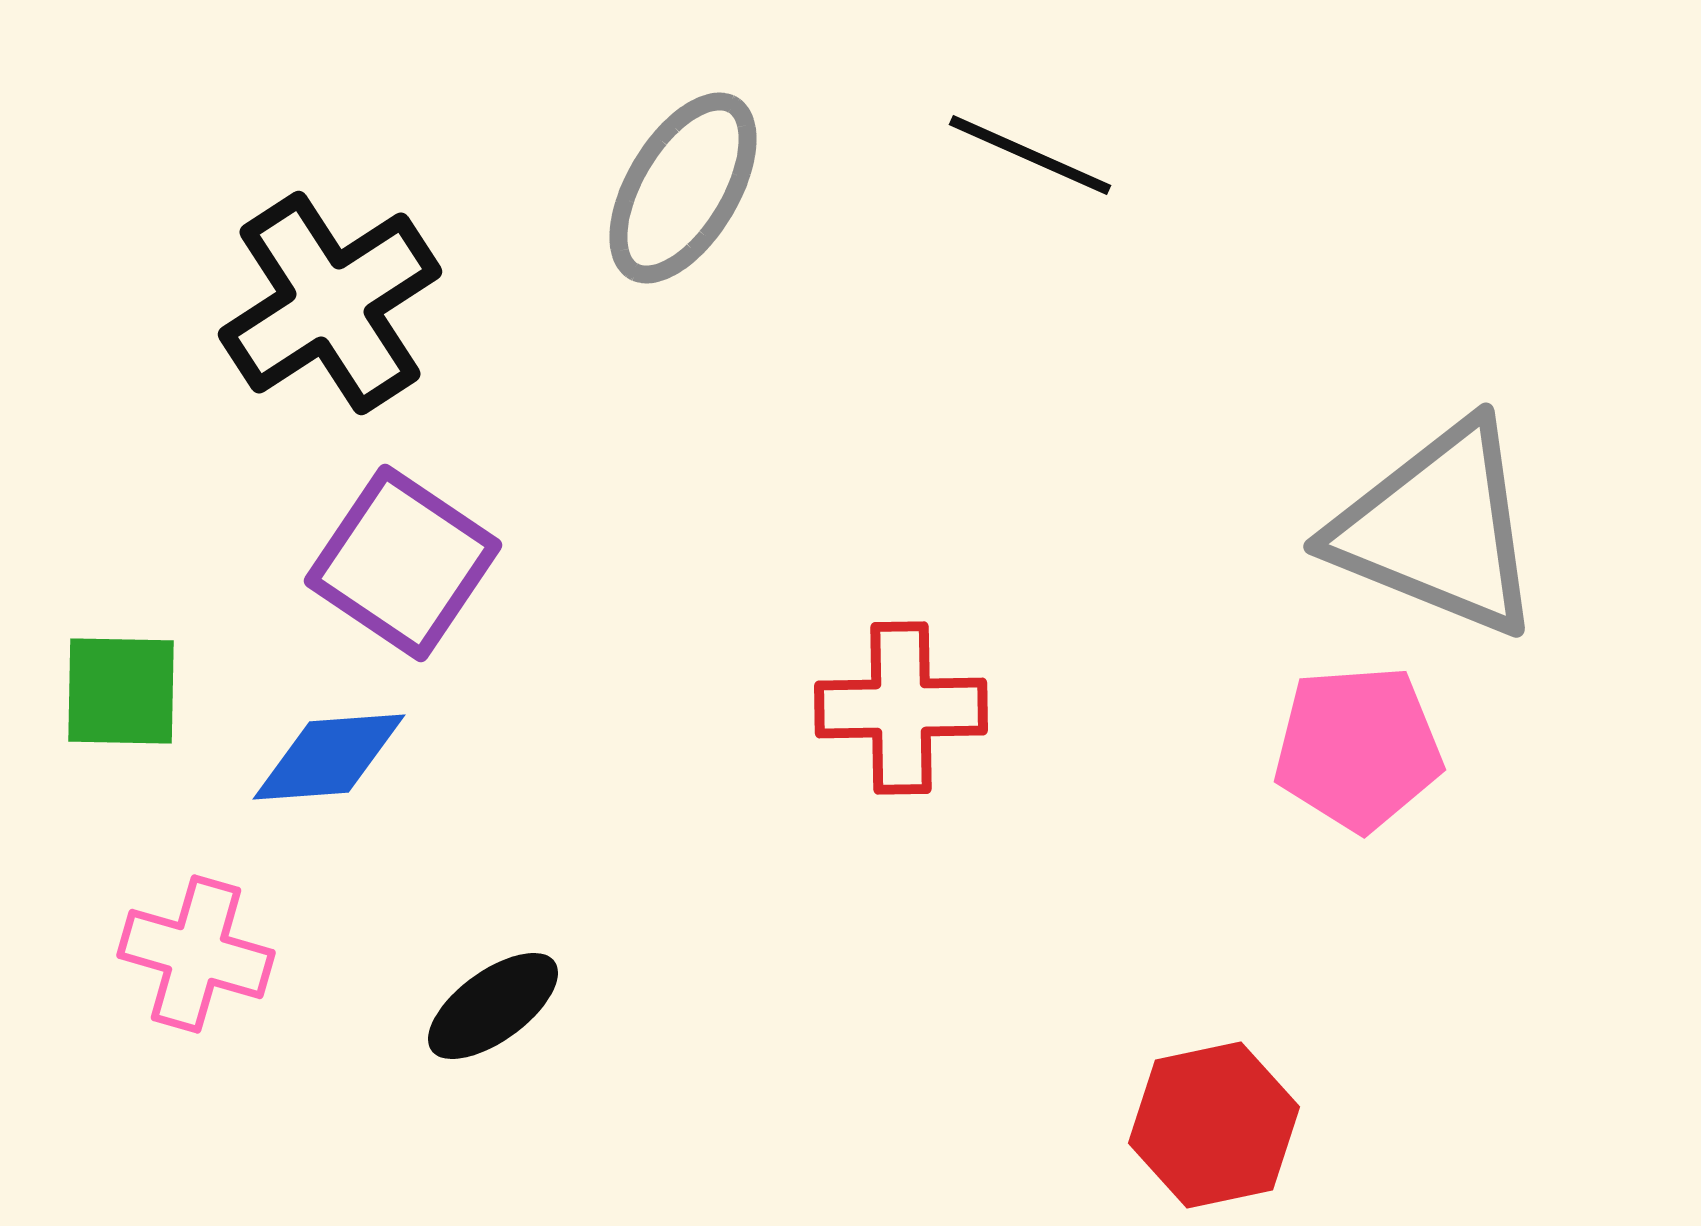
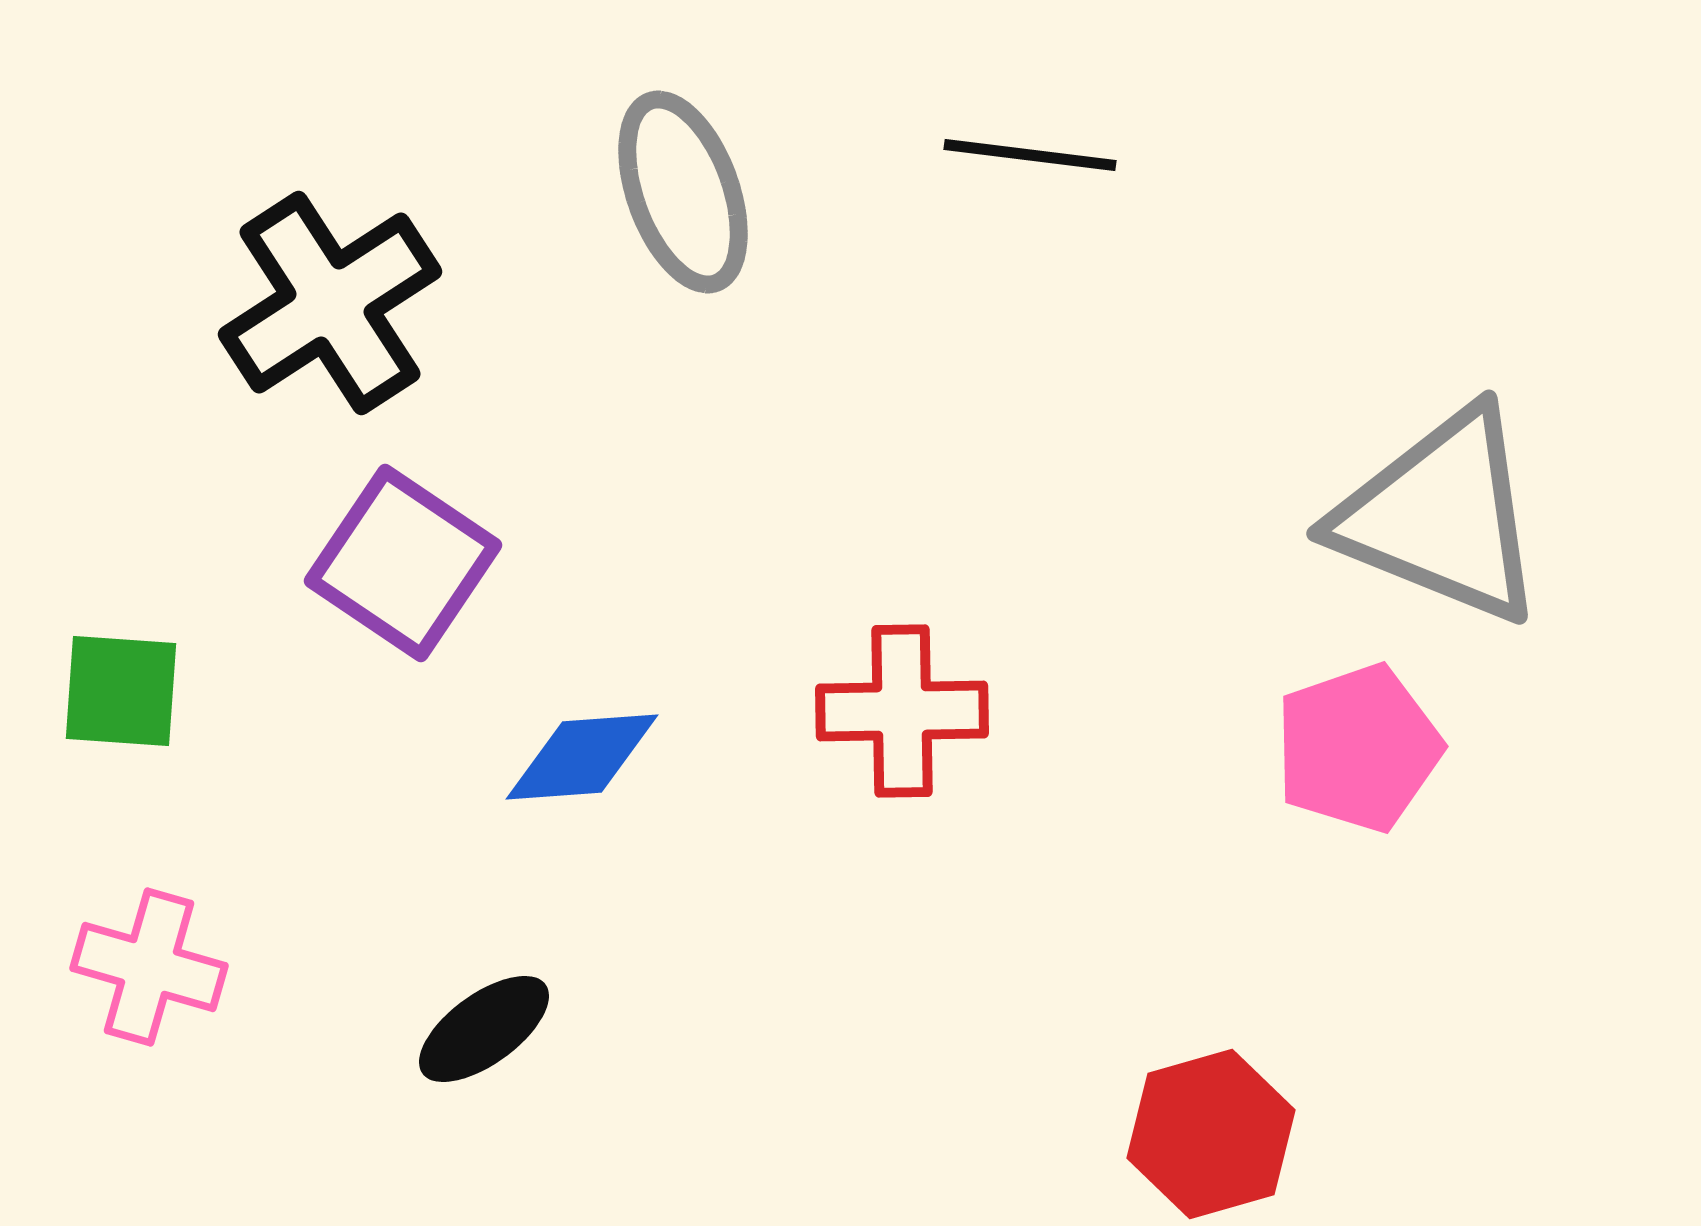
black line: rotated 17 degrees counterclockwise
gray ellipse: moved 4 px down; rotated 51 degrees counterclockwise
gray triangle: moved 3 px right, 13 px up
green square: rotated 3 degrees clockwise
red cross: moved 1 px right, 3 px down
pink pentagon: rotated 15 degrees counterclockwise
blue diamond: moved 253 px right
pink cross: moved 47 px left, 13 px down
black ellipse: moved 9 px left, 23 px down
red hexagon: moved 3 px left, 9 px down; rotated 4 degrees counterclockwise
